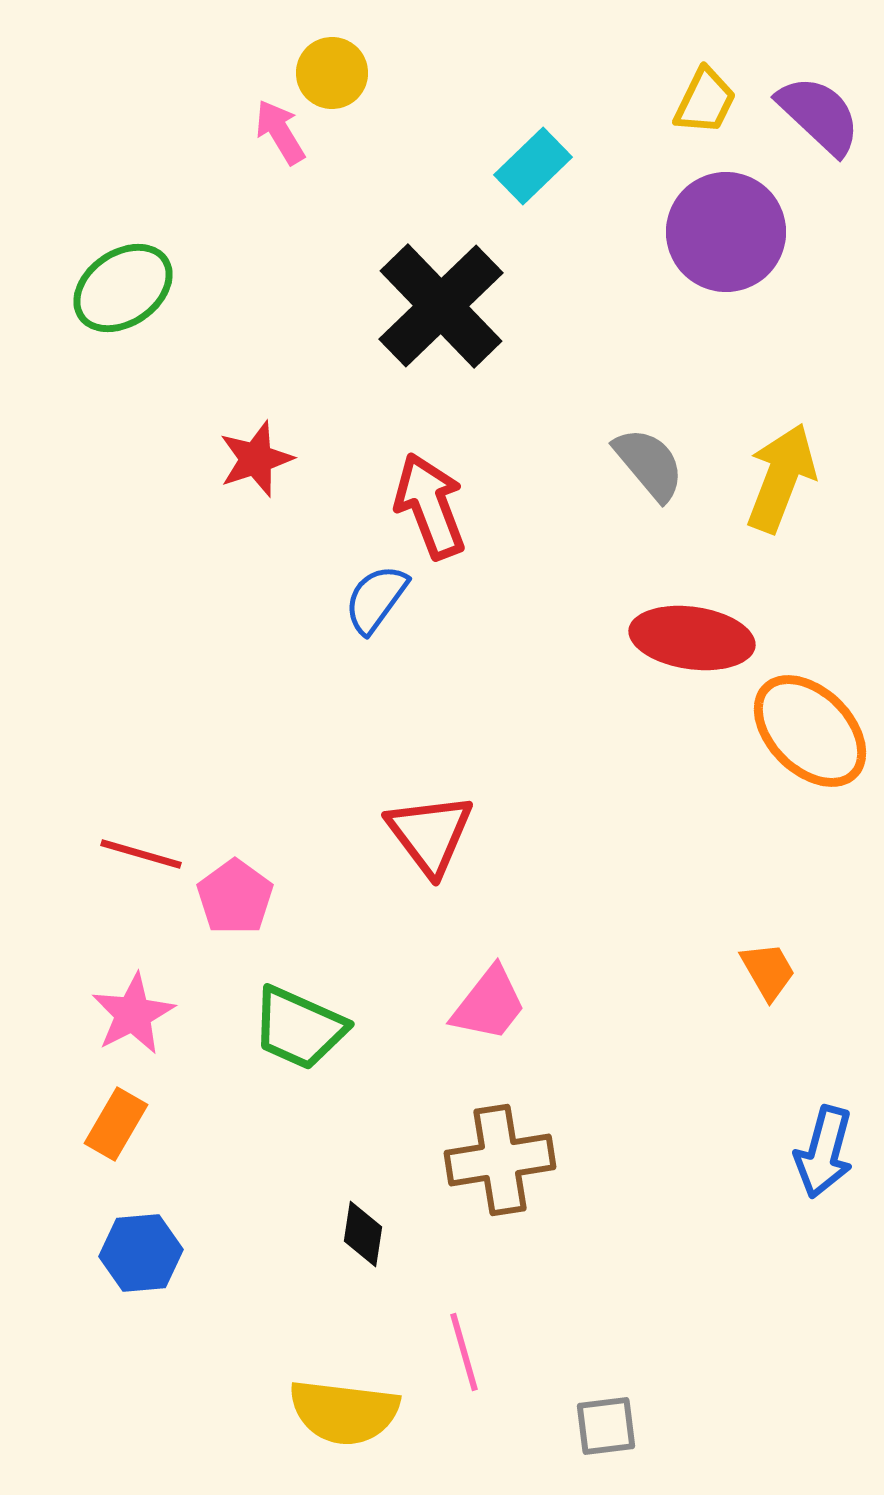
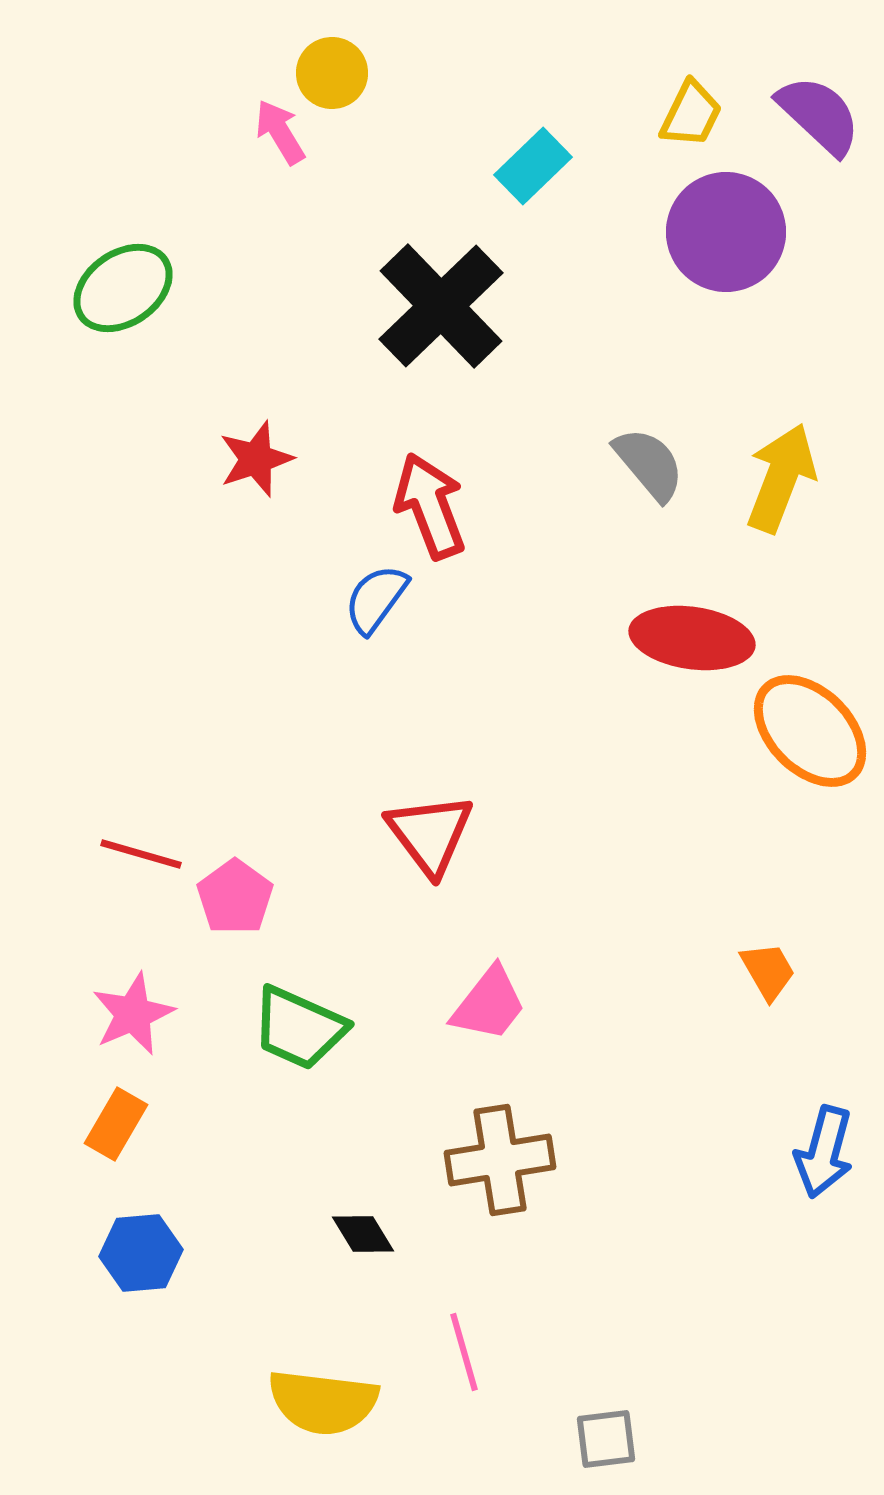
yellow trapezoid: moved 14 px left, 13 px down
pink star: rotated 4 degrees clockwise
black diamond: rotated 40 degrees counterclockwise
yellow semicircle: moved 21 px left, 10 px up
gray square: moved 13 px down
